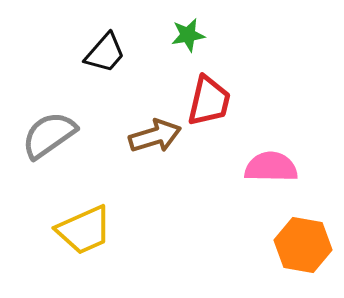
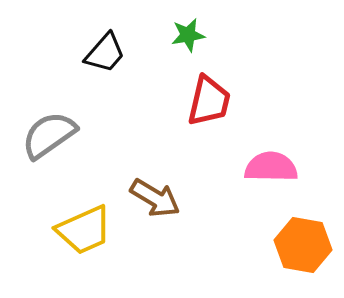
brown arrow: moved 62 px down; rotated 48 degrees clockwise
